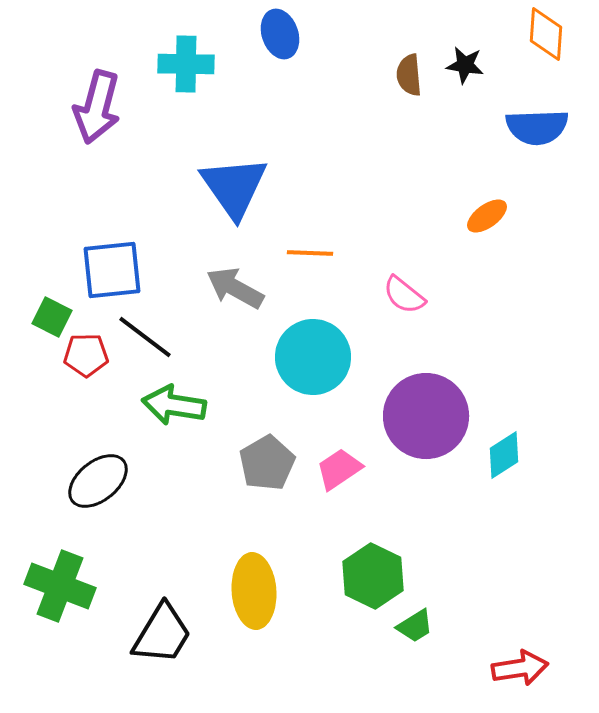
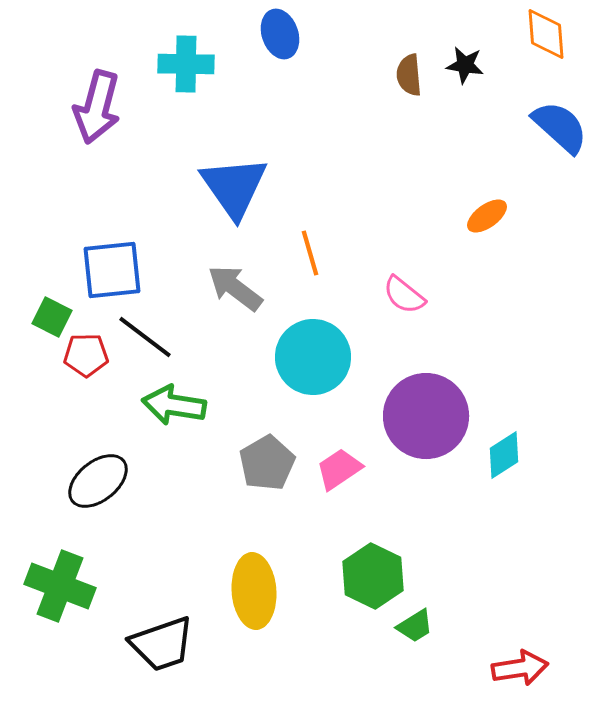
orange diamond: rotated 8 degrees counterclockwise
blue semicircle: moved 23 px right; rotated 136 degrees counterclockwise
orange line: rotated 72 degrees clockwise
gray arrow: rotated 8 degrees clockwise
black trapezoid: moved 10 px down; rotated 40 degrees clockwise
